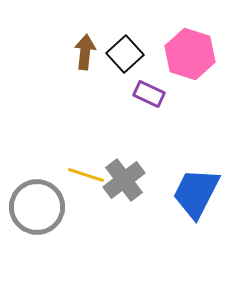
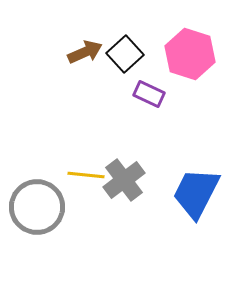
brown arrow: rotated 60 degrees clockwise
yellow line: rotated 12 degrees counterclockwise
